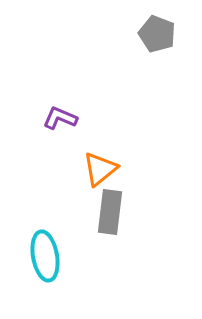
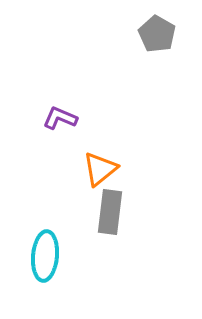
gray pentagon: rotated 9 degrees clockwise
cyan ellipse: rotated 15 degrees clockwise
